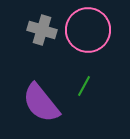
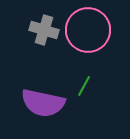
gray cross: moved 2 px right
purple semicircle: moved 2 px right; rotated 39 degrees counterclockwise
